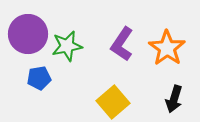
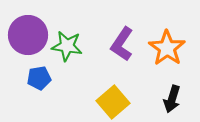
purple circle: moved 1 px down
green star: rotated 20 degrees clockwise
black arrow: moved 2 px left
